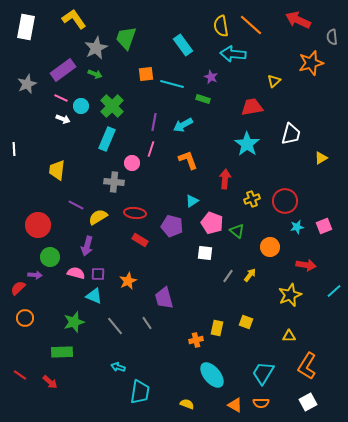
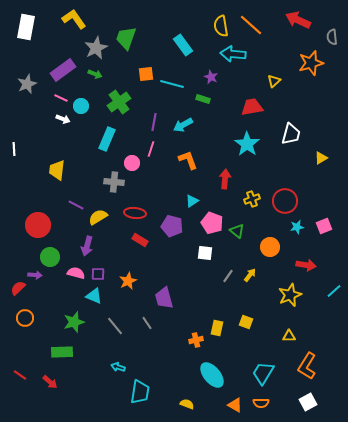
green cross at (112, 106): moved 7 px right, 4 px up; rotated 10 degrees clockwise
